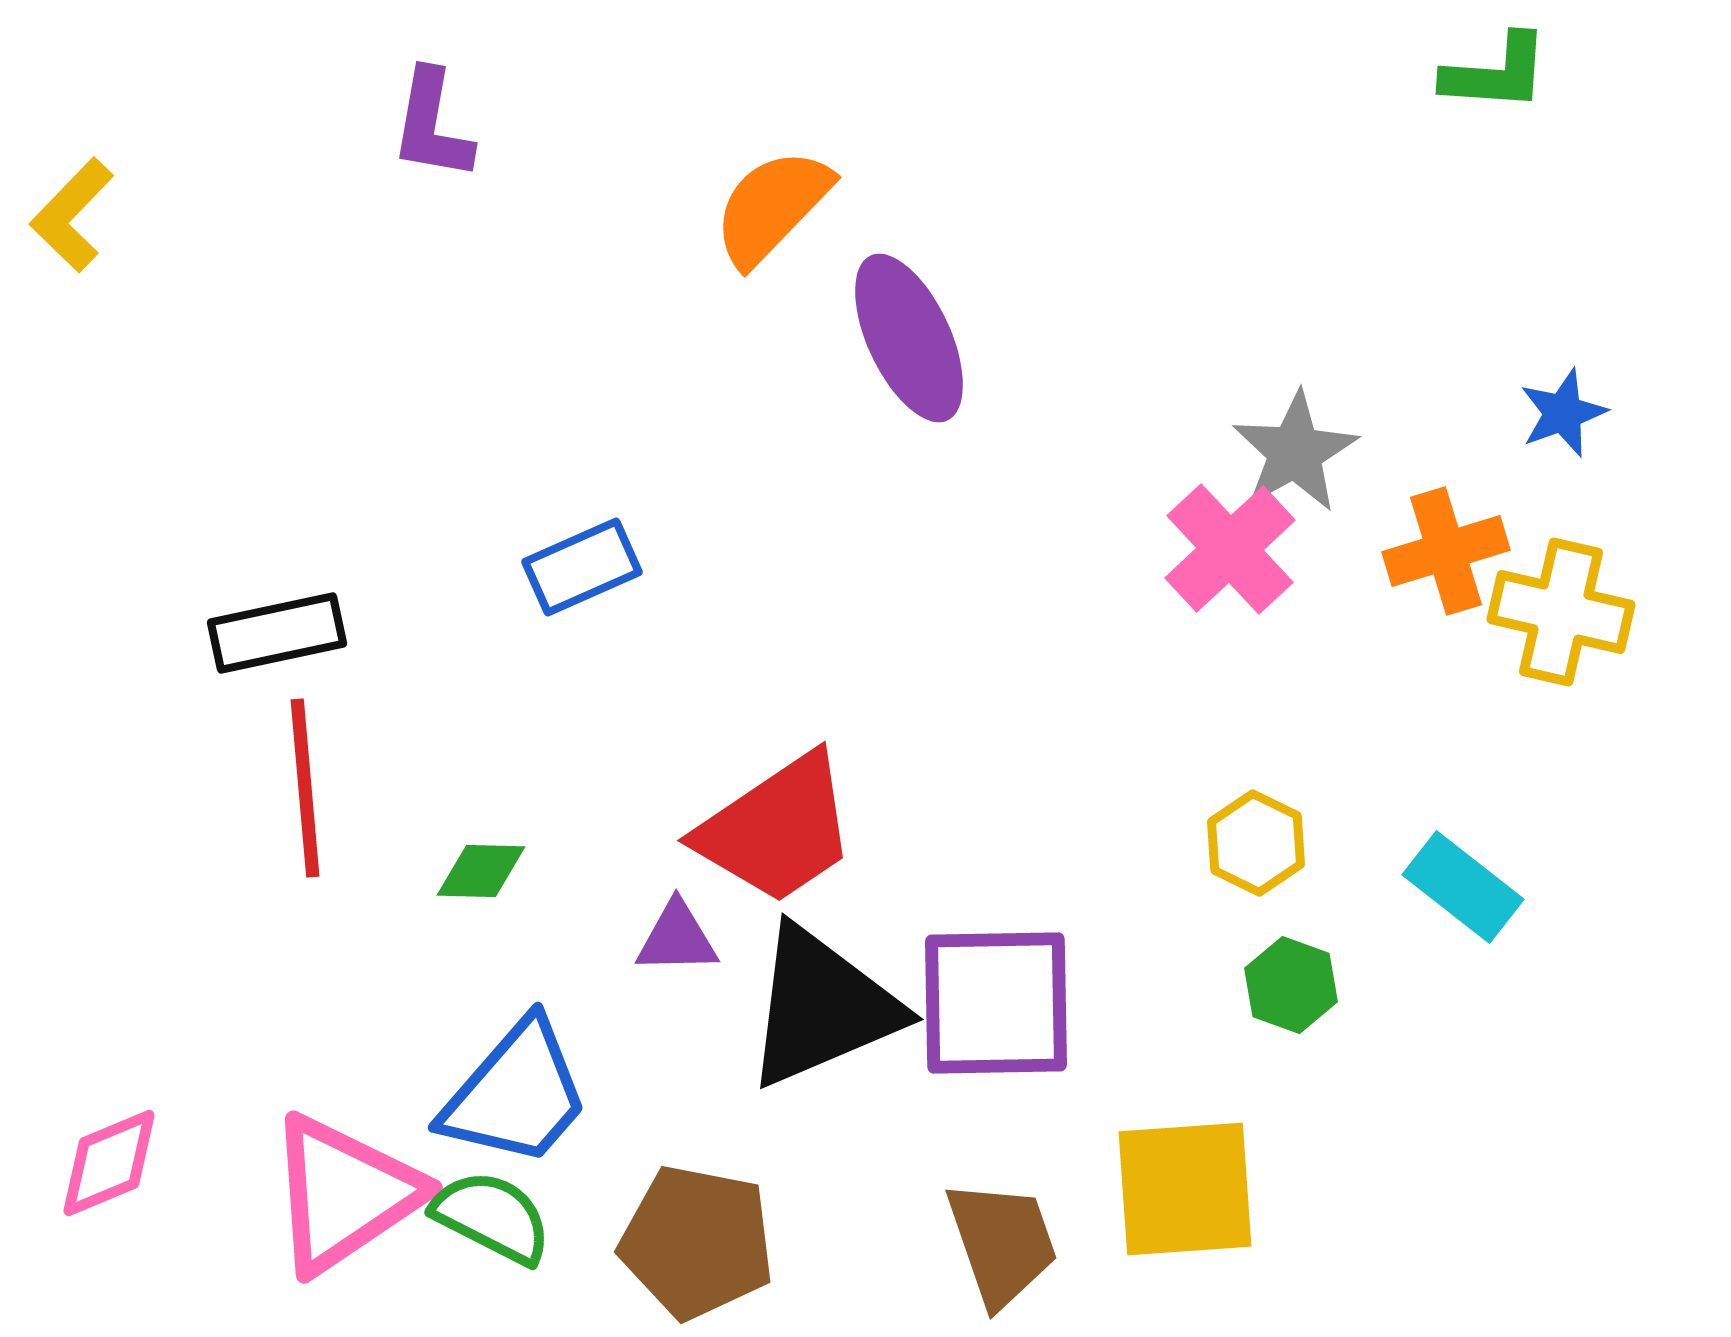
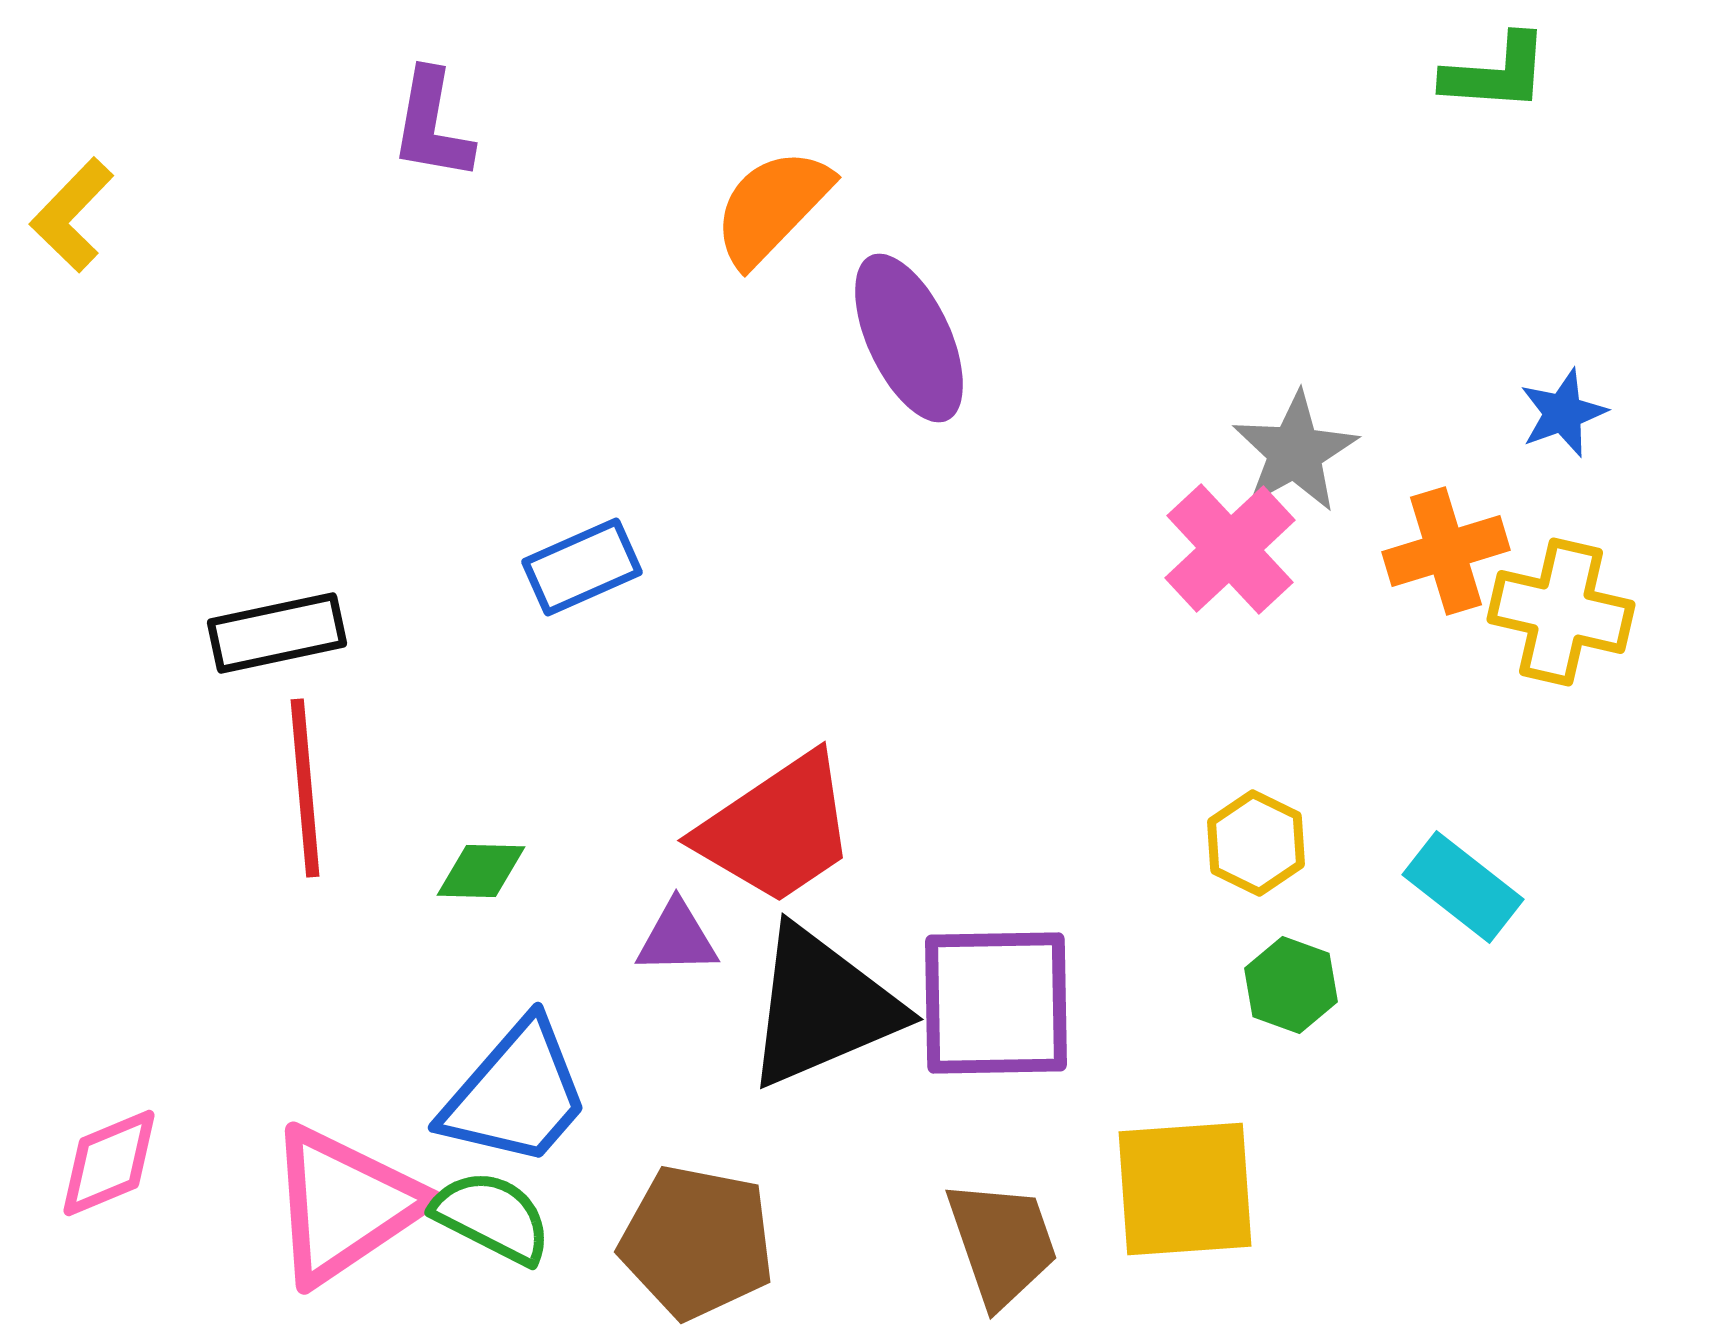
pink triangle: moved 11 px down
